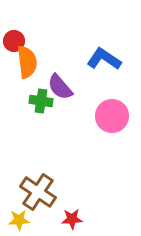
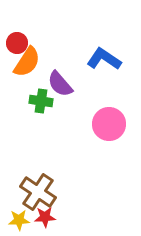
red circle: moved 3 px right, 2 px down
orange semicircle: rotated 40 degrees clockwise
purple semicircle: moved 3 px up
pink circle: moved 3 px left, 8 px down
red star: moved 27 px left, 2 px up
